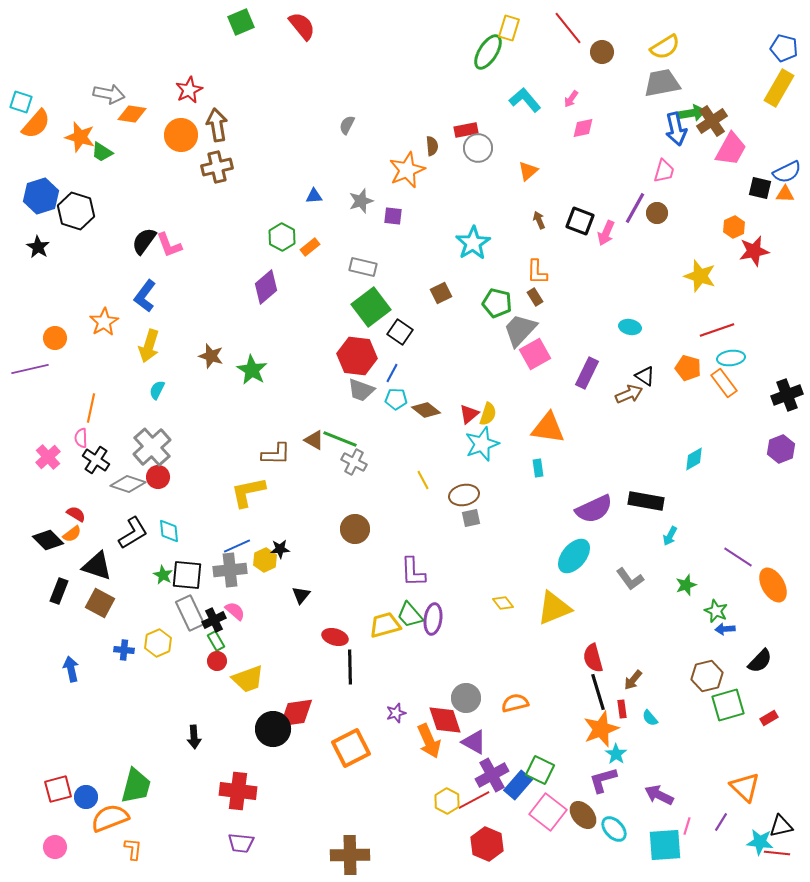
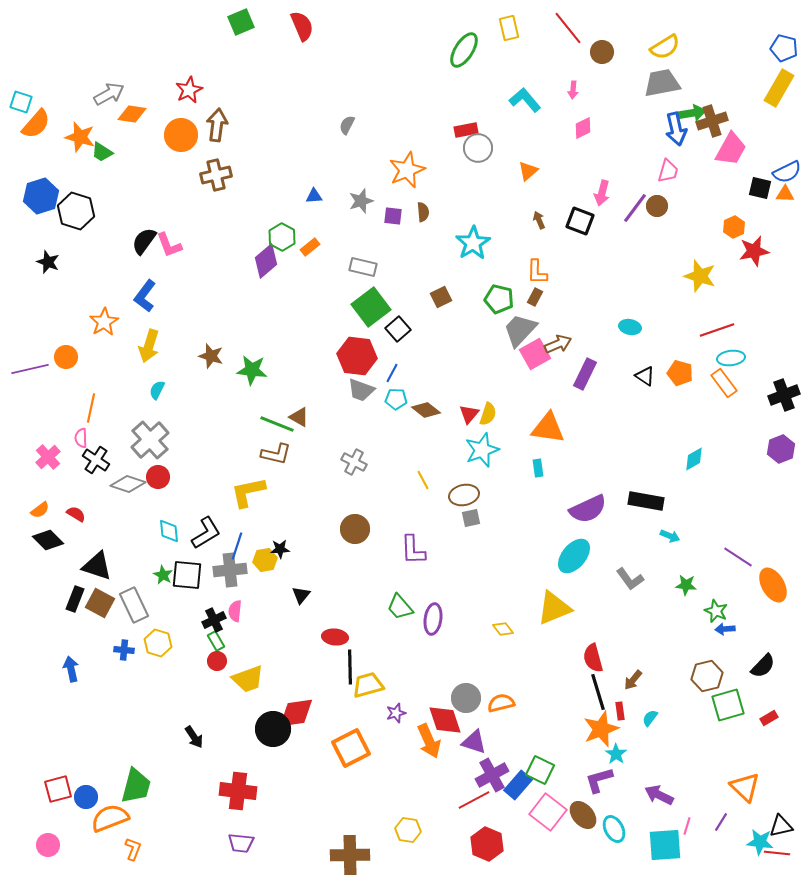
red semicircle at (302, 26): rotated 16 degrees clockwise
yellow rectangle at (509, 28): rotated 30 degrees counterclockwise
green ellipse at (488, 52): moved 24 px left, 2 px up
gray arrow at (109, 94): rotated 40 degrees counterclockwise
pink arrow at (571, 99): moved 2 px right, 9 px up; rotated 30 degrees counterclockwise
brown cross at (712, 121): rotated 16 degrees clockwise
brown arrow at (217, 125): rotated 16 degrees clockwise
pink diamond at (583, 128): rotated 15 degrees counterclockwise
brown semicircle at (432, 146): moved 9 px left, 66 px down
brown cross at (217, 167): moved 1 px left, 8 px down
pink trapezoid at (664, 171): moved 4 px right
purple line at (635, 208): rotated 8 degrees clockwise
brown circle at (657, 213): moved 7 px up
pink arrow at (606, 233): moved 4 px left, 40 px up; rotated 10 degrees counterclockwise
black star at (38, 247): moved 10 px right, 15 px down; rotated 10 degrees counterclockwise
purple diamond at (266, 287): moved 26 px up
brown square at (441, 293): moved 4 px down
brown rectangle at (535, 297): rotated 60 degrees clockwise
green pentagon at (497, 303): moved 2 px right, 4 px up
black square at (400, 332): moved 2 px left, 3 px up; rotated 15 degrees clockwise
orange circle at (55, 338): moved 11 px right, 19 px down
orange pentagon at (688, 368): moved 8 px left, 5 px down
green star at (252, 370): rotated 24 degrees counterclockwise
purple rectangle at (587, 373): moved 2 px left, 1 px down
brown arrow at (629, 394): moved 71 px left, 50 px up
black cross at (787, 395): moved 3 px left
red triangle at (469, 414): rotated 10 degrees counterclockwise
green line at (340, 439): moved 63 px left, 15 px up
brown triangle at (314, 440): moved 15 px left, 23 px up
cyan star at (482, 444): moved 6 px down
gray cross at (152, 447): moved 2 px left, 7 px up
brown L-shape at (276, 454): rotated 12 degrees clockwise
purple semicircle at (594, 509): moved 6 px left
black L-shape at (133, 533): moved 73 px right
orange semicircle at (72, 534): moved 32 px left, 24 px up
cyan arrow at (670, 536): rotated 96 degrees counterclockwise
blue line at (237, 546): rotated 48 degrees counterclockwise
yellow hexagon at (265, 560): rotated 15 degrees clockwise
purple L-shape at (413, 572): moved 22 px up
green star at (686, 585): rotated 25 degrees clockwise
black rectangle at (59, 591): moved 16 px right, 8 px down
yellow diamond at (503, 603): moved 26 px down
pink semicircle at (235, 611): rotated 125 degrees counterclockwise
gray rectangle at (190, 613): moved 56 px left, 8 px up
green trapezoid at (410, 615): moved 10 px left, 8 px up
yellow trapezoid at (385, 625): moved 17 px left, 60 px down
red ellipse at (335, 637): rotated 10 degrees counterclockwise
yellow hexagon at (158, 643): rotated 20 degrees counterclockwise
black semicircle at (760, 661): moved 3 px right, 5 px down
orange semicircle at (515, 703): moved 14 px left
red rectangle at (622, 709): moved 2 px left, 2 px down
cyan semicircle at (650, 718): rotated 78 degrees clockwise
black arrow at (194, 737): rotated 30 degrees counterclockwise
purple triangle at (474, 742): rotated 12 degrees counterclockwise
purple L-shape at (603, 780): moved 4 px left
yellow hexagon at (447, 801): moved 39 px left, 29 px down; rotated 20 degrees counterclockwise
cyan ellipse at (614, 829): rotated 16 degrees clockwise
pink circle at (55, 847): moved 7 px left, 2 px up
orange L-shape at (133, 849): rotated 15 degrees clockwise
